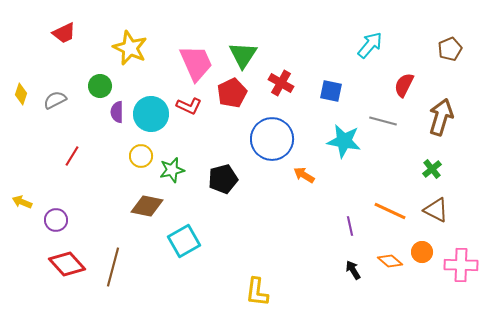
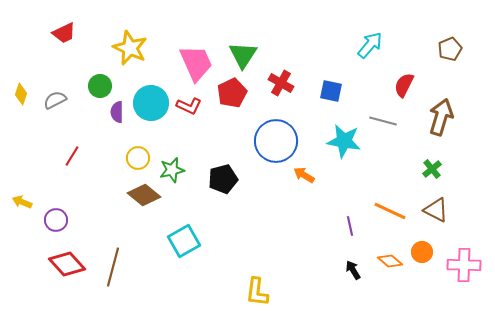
cyan circle: moved 11 px up
blue circle: moved 4 px right, 2 px down
yellow circle: moved 3 px left, 2 px down
brown diamond: moved 3 px left, 11 px up; rotated 28 degrees clockwise
pink cross: moved 3 px right
